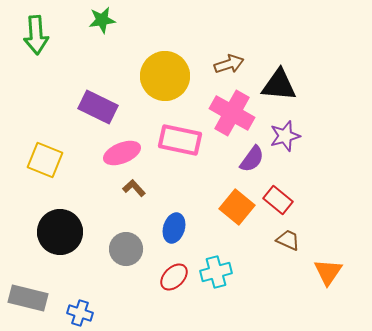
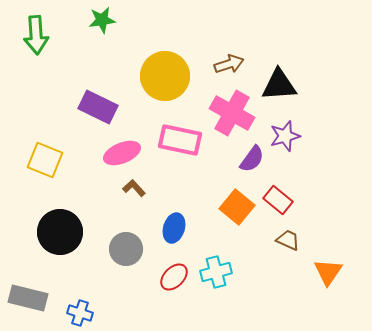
black triangle: rotated 9 degrees counterclockwise
